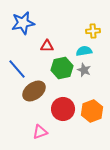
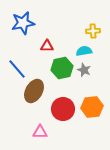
brown ellipse: rotated 25 degrees counterclockwise
orange hexagon: moved 4 px up; rotated 15 degrees clockwise
pink triangle: rotated 21 degrees clockwise
